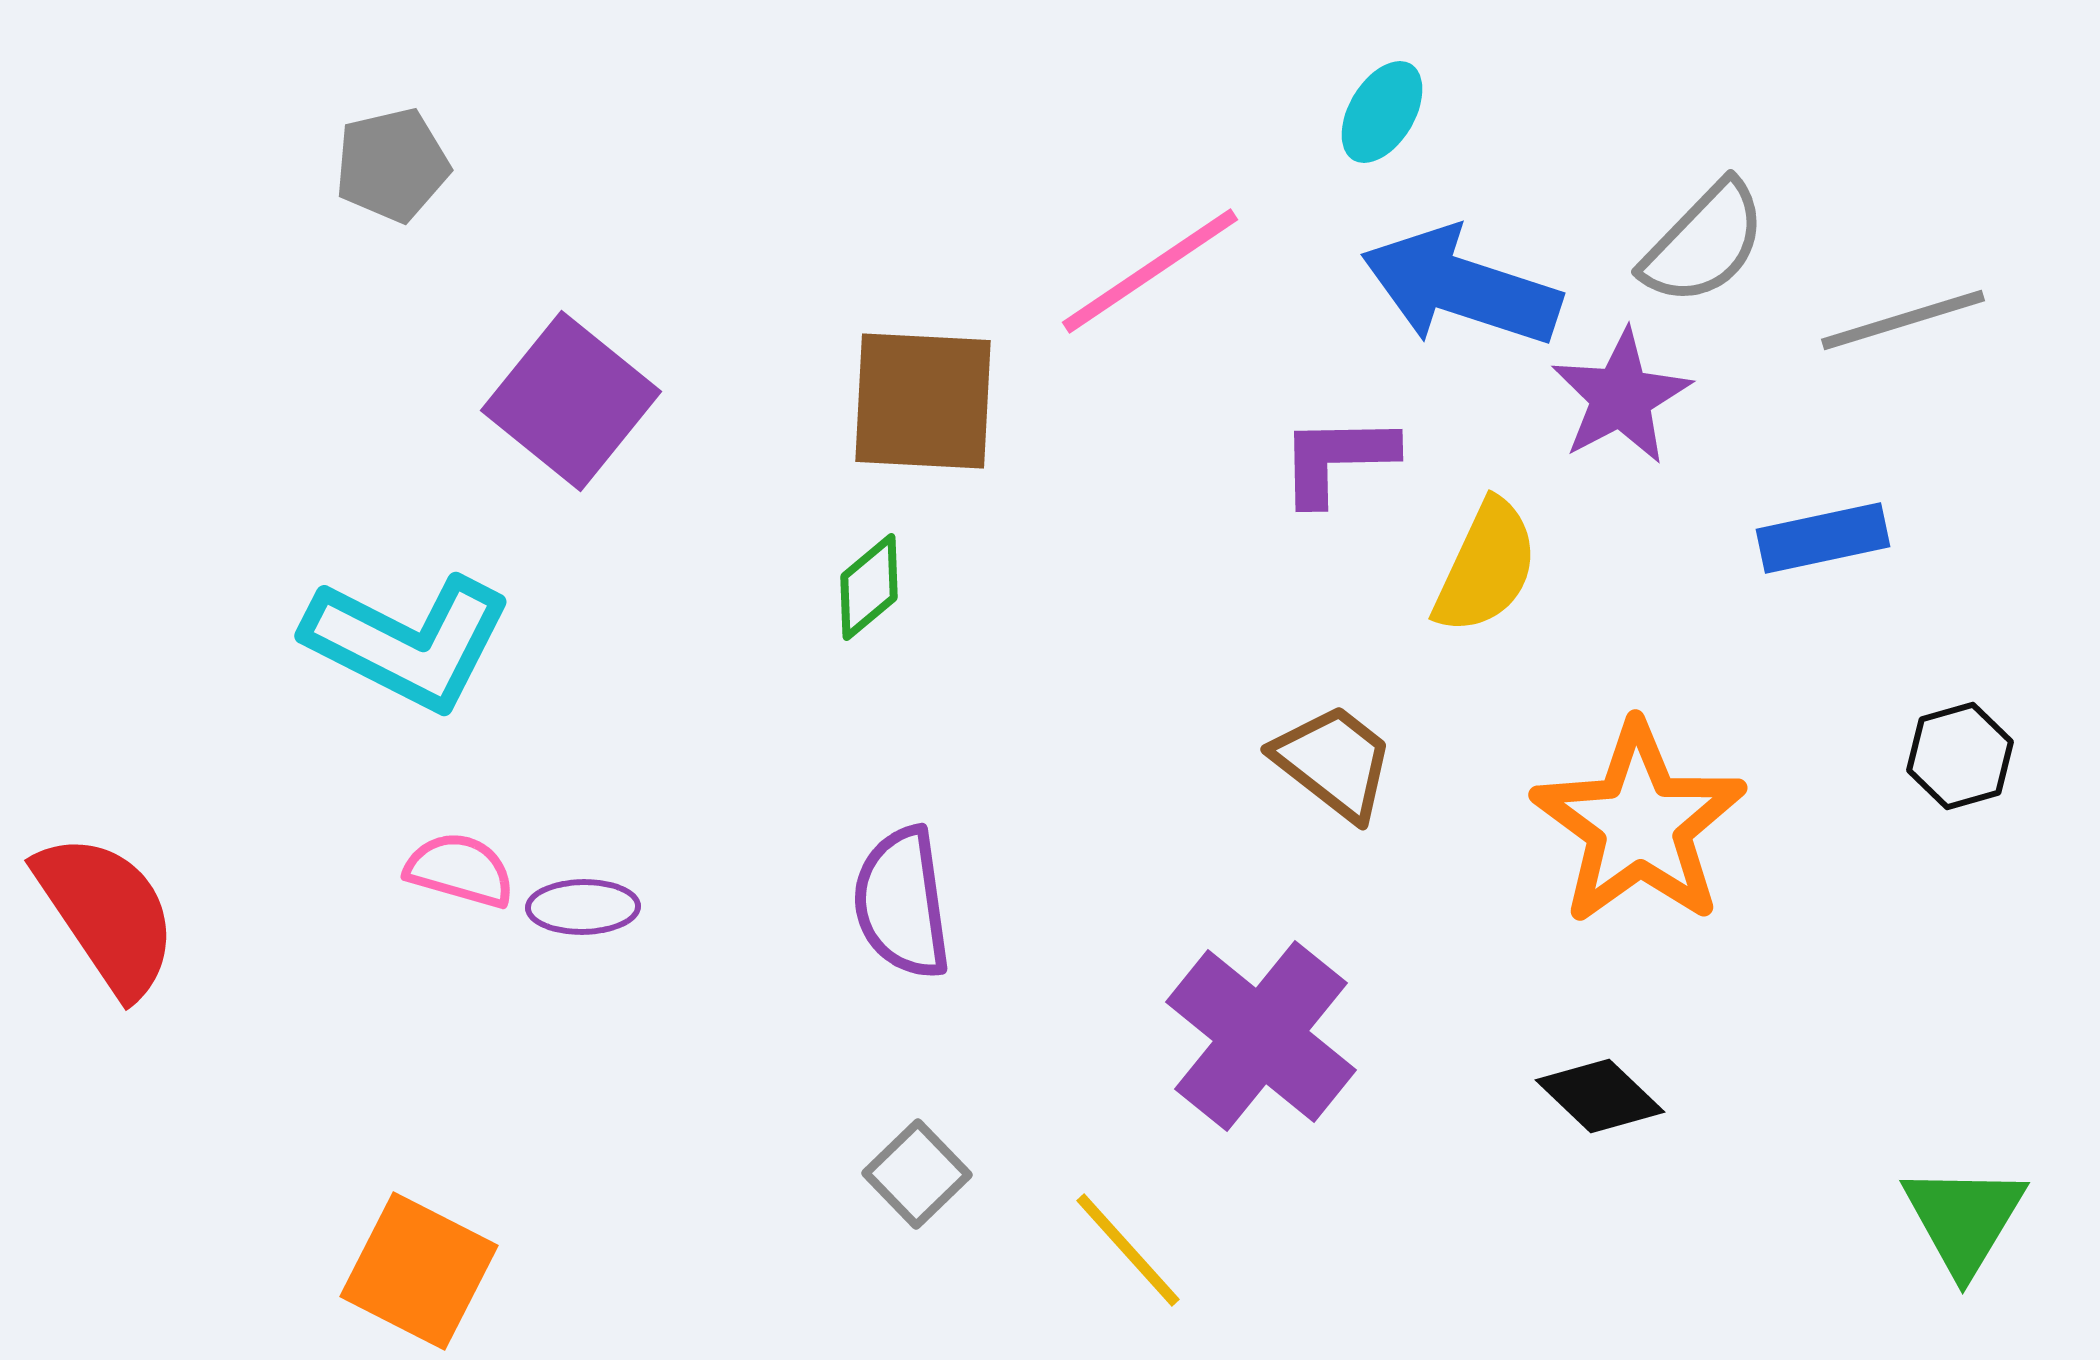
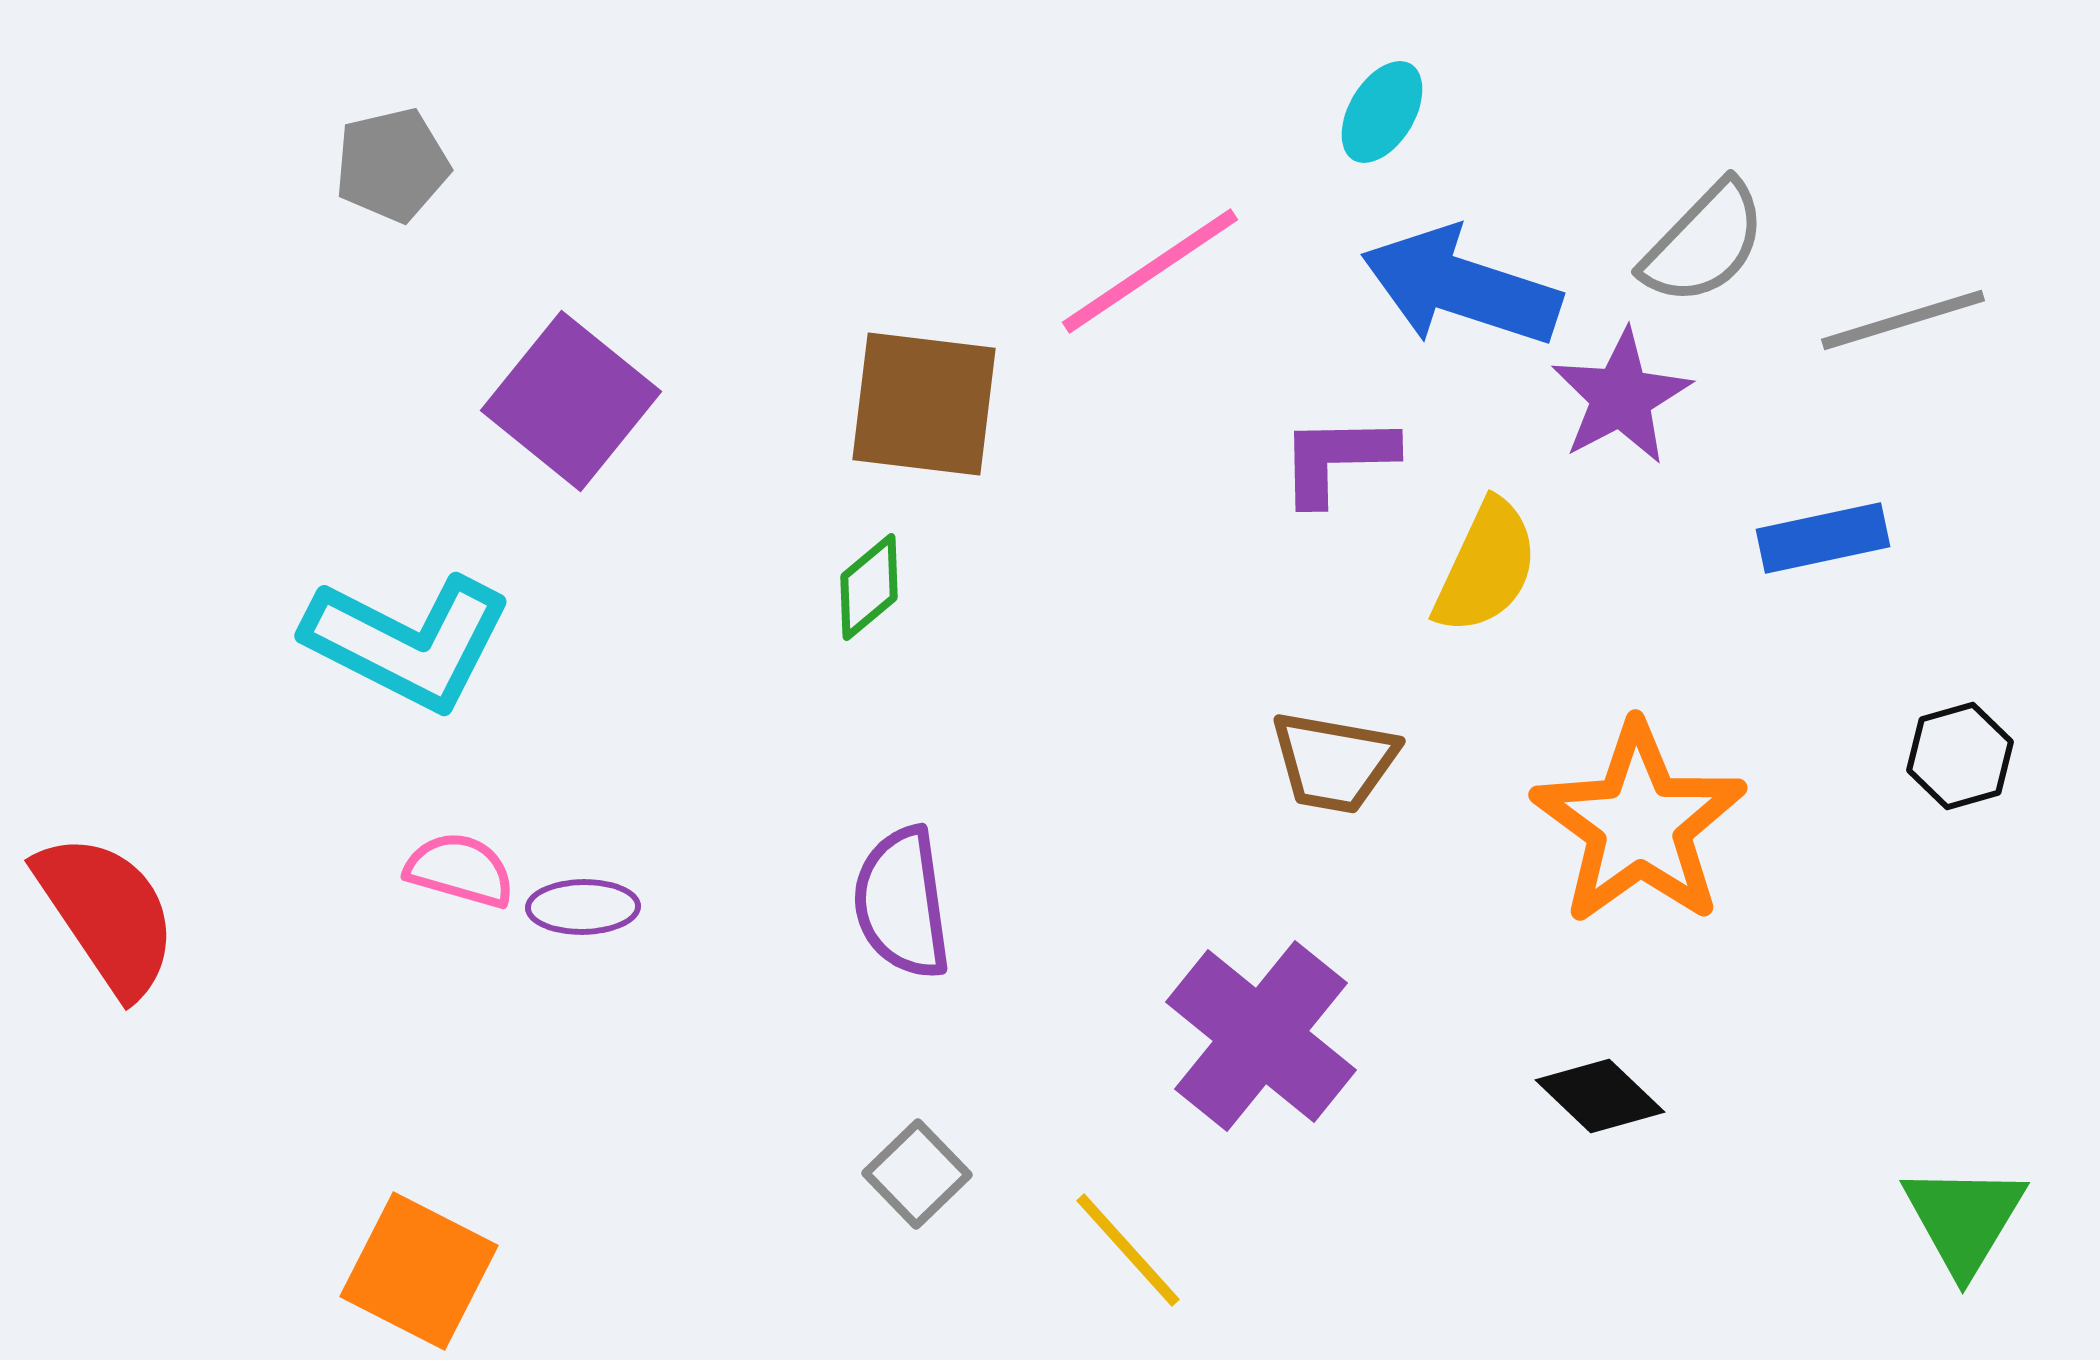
brown square: moved 1 px right, 3 px down; rotated 4 degrees clockwise
brown trapezoid: rotated 152 degrees clockwise
